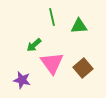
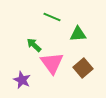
green line: rotated 54 degrees counterclockwise
green triangle: moved 1 px left, 8 px down
green arrow: rotated 84 degrees clockwise
purple star: rotated 12 degrees clockwise
